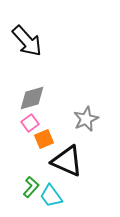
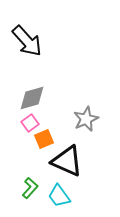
green L-shape: moved 1 px left, 1 px down
cyan trapezoid: moved 8 px right
